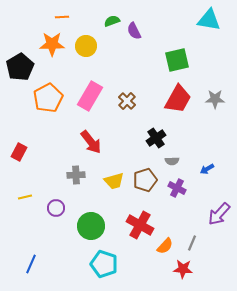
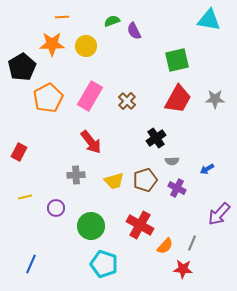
black pentagon: moved 2 px right
